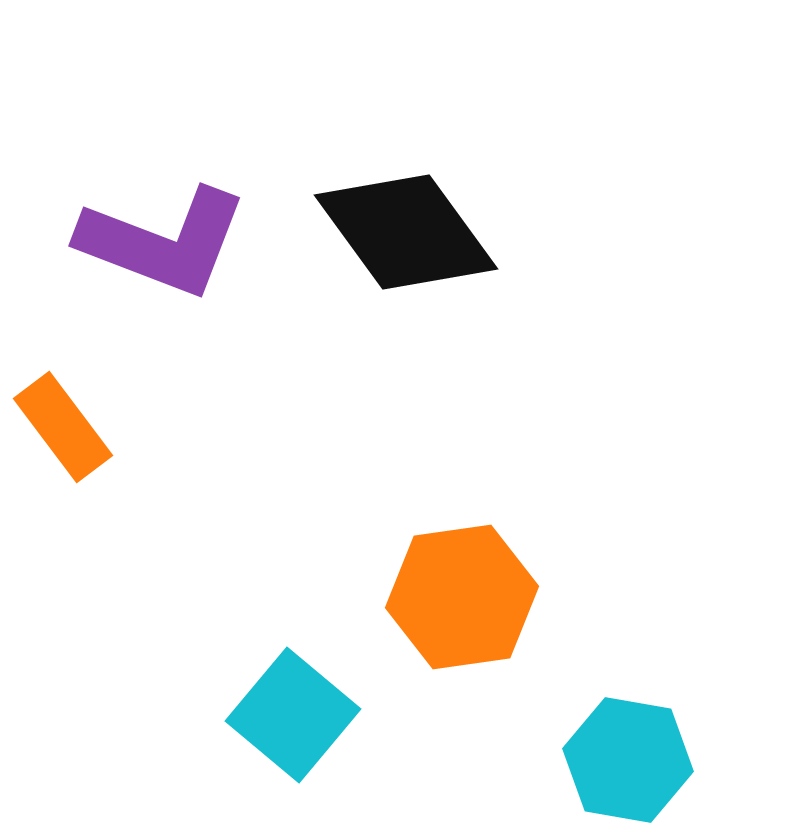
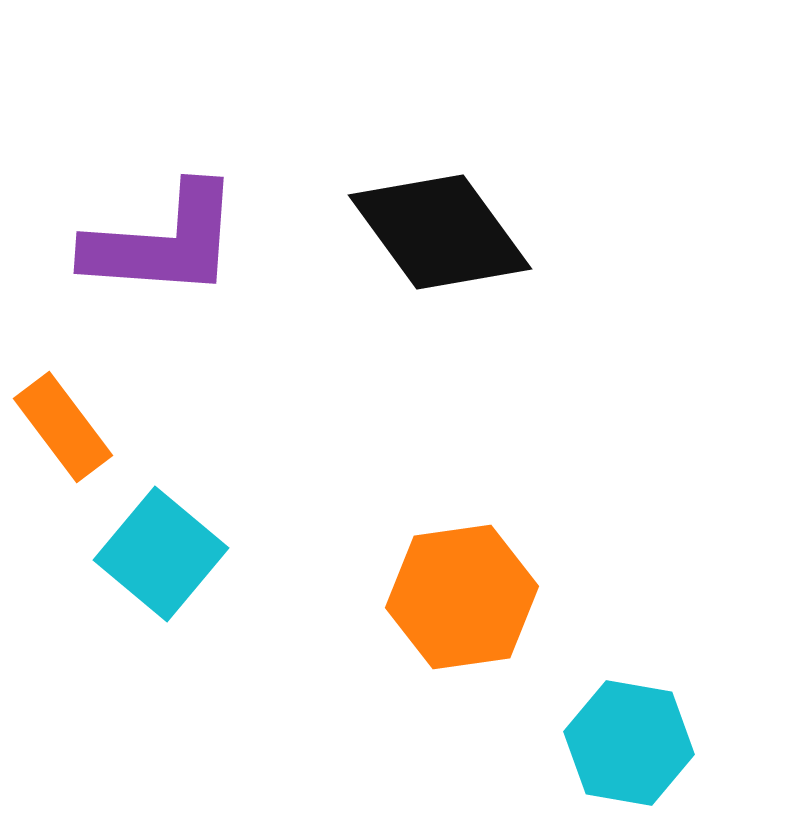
black diamond: moved 34 px right
purple L-shape: rotated 17 degrees counterclockwise
cyan square: moved 132 px left, 161 px up
cyan hexagon: moved 1 px right, 17 px up
